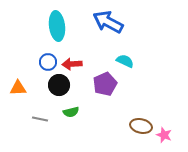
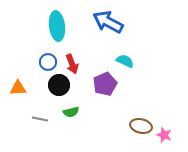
red arrow: rotated 108 degrees counterclockwise
